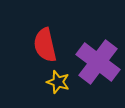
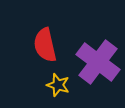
yellow star: moved 3 px down
